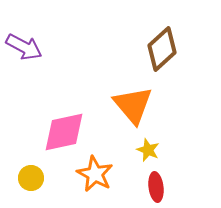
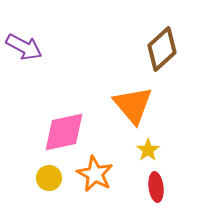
yellow star: rotated 15 degrees clockwise
yellow circle: moved 18 px right
